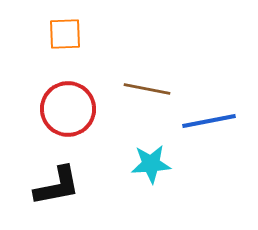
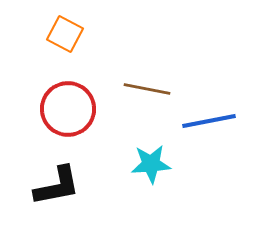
orange square: rotated 30 degrees clockwise
